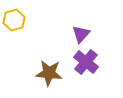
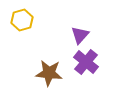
yellow hexagon: moved 8 px right
purple triangle: moved 1 px left, 1 px down
